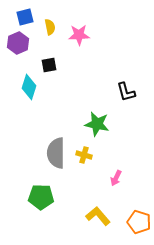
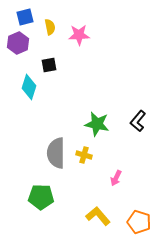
black L-shape: moved 12 px right, 29 px down; rotated 55 degrees clockwise
